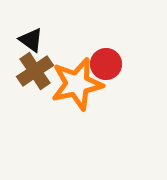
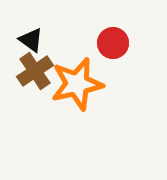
red circle: moved 7 px right, 21 px up
